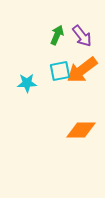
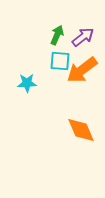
purple arrow: moved 1 px right, 1 px down; rotated 90 degrees counterclockwise
cyan square: moved 10 px up; rotated 15 degrees clockwise
orange diamond: rotated 68 degrees clockwise
